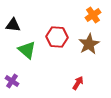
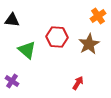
orange cross: moved 5 px right, 1 px down
black triangle: moved 1 px left, 5 px up
